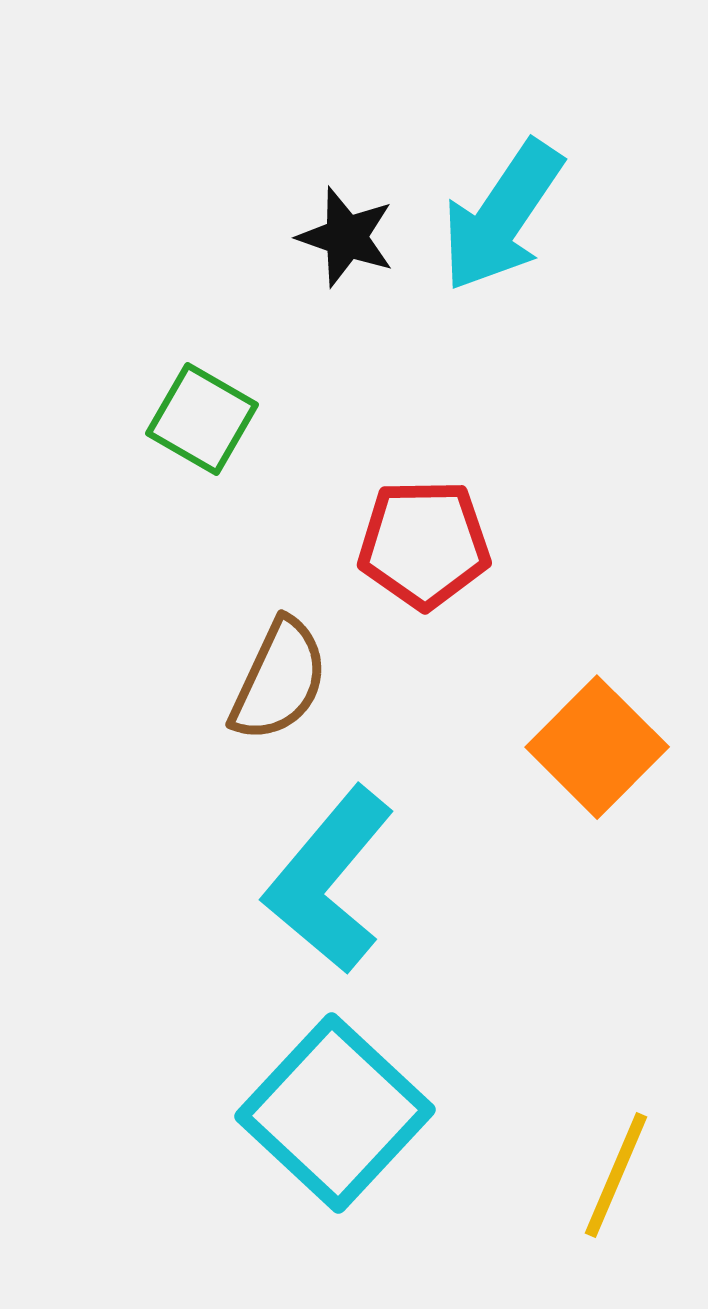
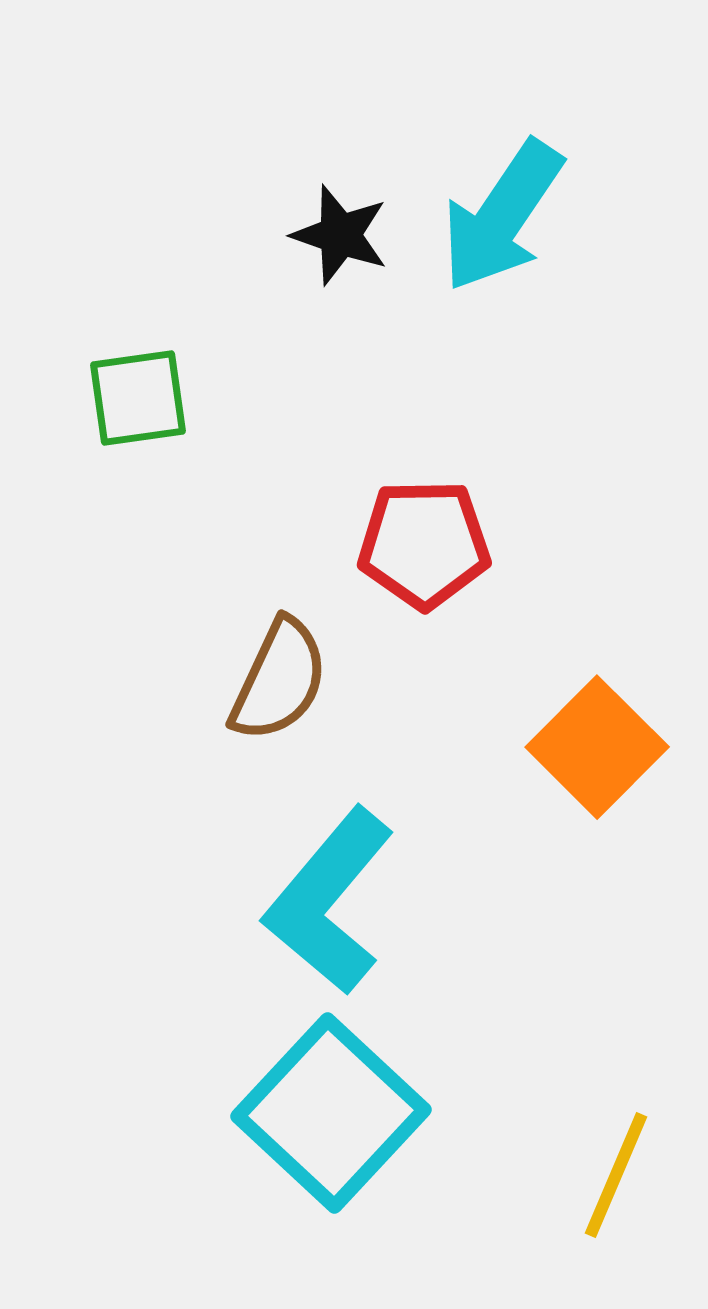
black star: moved 6 px left, 2 px up
green square: moved 64 px left, 21 px up; rotated 38 degrees counterclockwise
cyan L-shape: moved 21 px down
cyan square: moved 4 px left
